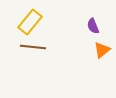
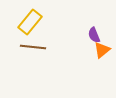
purple semicircle: moved 1 px right, 9 px down
